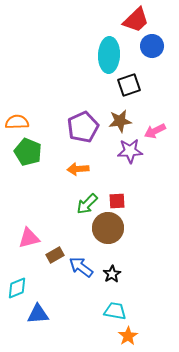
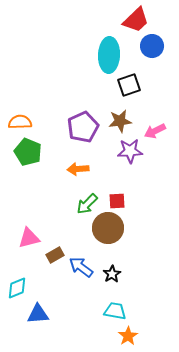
orange semicircle: moved 3 px right
